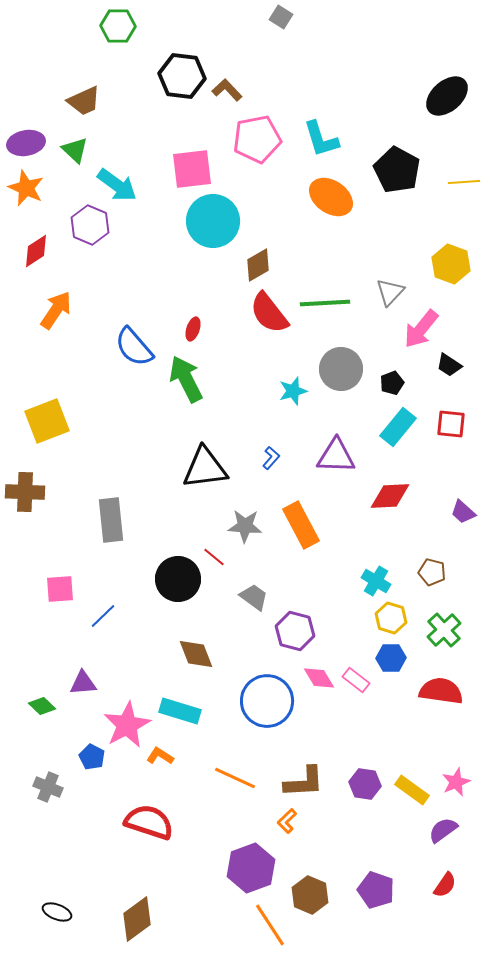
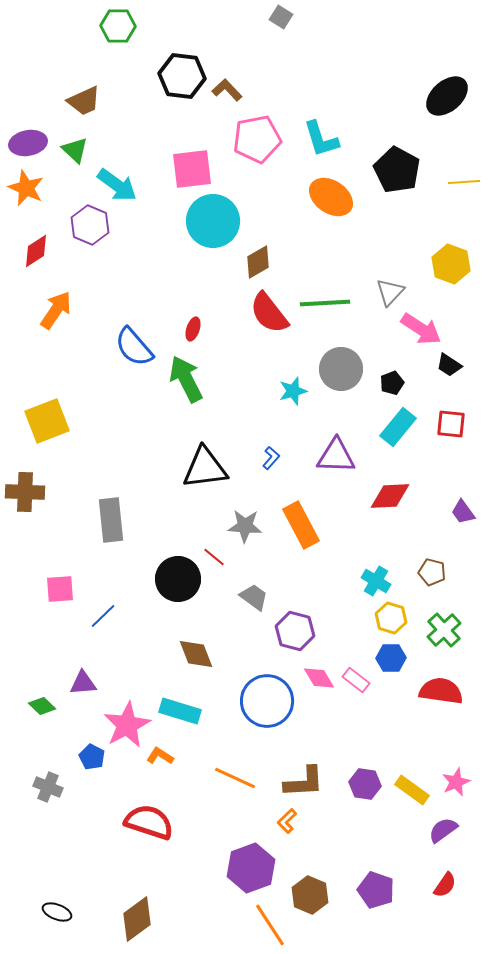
purple ellipse at (26, 143): moved 2 px right
brown diamond at (258, 265): moved 3 px up
pink arrow at (421, 329): rotated 96 degrees counterclockwise
purple trapezoid at (463, 512): rotated 12 degrees clockwise
